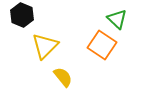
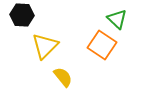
black hexagon: rotated 20 degrees counterclockwise
